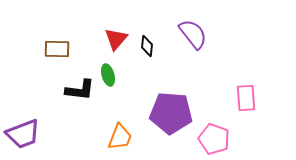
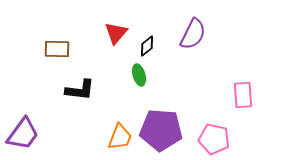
purple semicircle: rotated 64 degrees clockwise
red triangle: moved 6 px up
black diamond: rotated 45 degrees clockwise
green ellipse: moved 31 px right
pink rectangle: moved 3 px left, 3 px up
purple pentagon: moved 10 px left, 17 px down
purple trapezoid: rotated 33 degrees counterclockwise
pink pentagon: rotated 8 degrees counterclockwise
